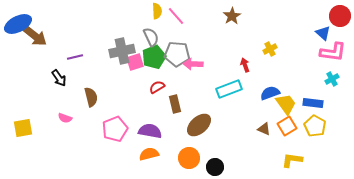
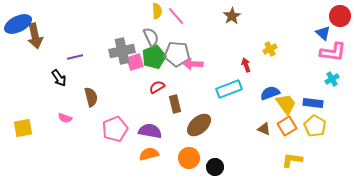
brown arrow: rotated 40 degrees clockwise
red arrow: moved 1 px right
